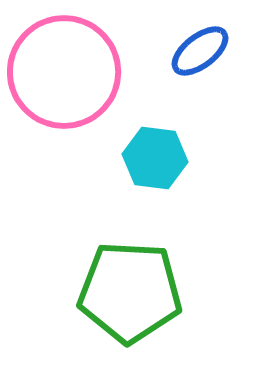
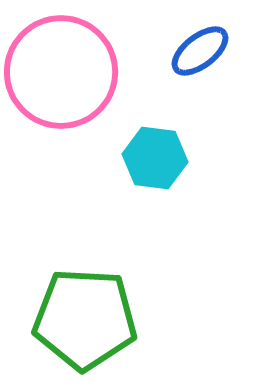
pink circle: moved 3 px left
green pentagon: moved 45 px left, 27 px down
